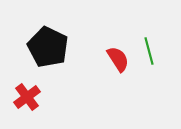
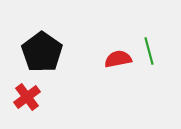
black pentagon: moved 6 px left, 5 px down; rotated 9 degrees clockwise
red semicircle: rotated 68 degrees counterclockwise
